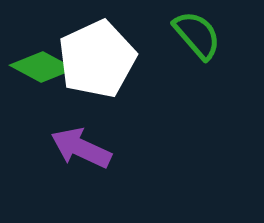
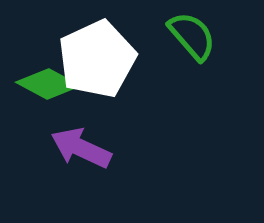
green semicircle: moved 5 px left, 1 px down
green diamond: moved 6 px right, 17 px down
